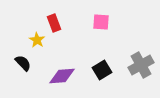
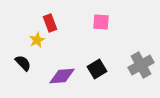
red rectangle: moved 4 px left
yellow star: rotated 14 degrees clockwise
black square: moved 5 px left, 1 px up
